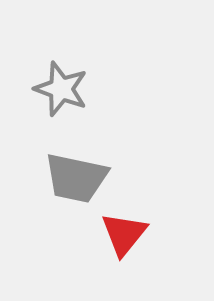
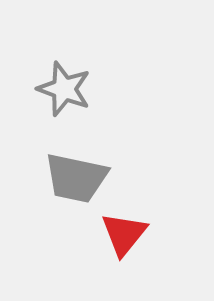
gray star: moved 3 px right
